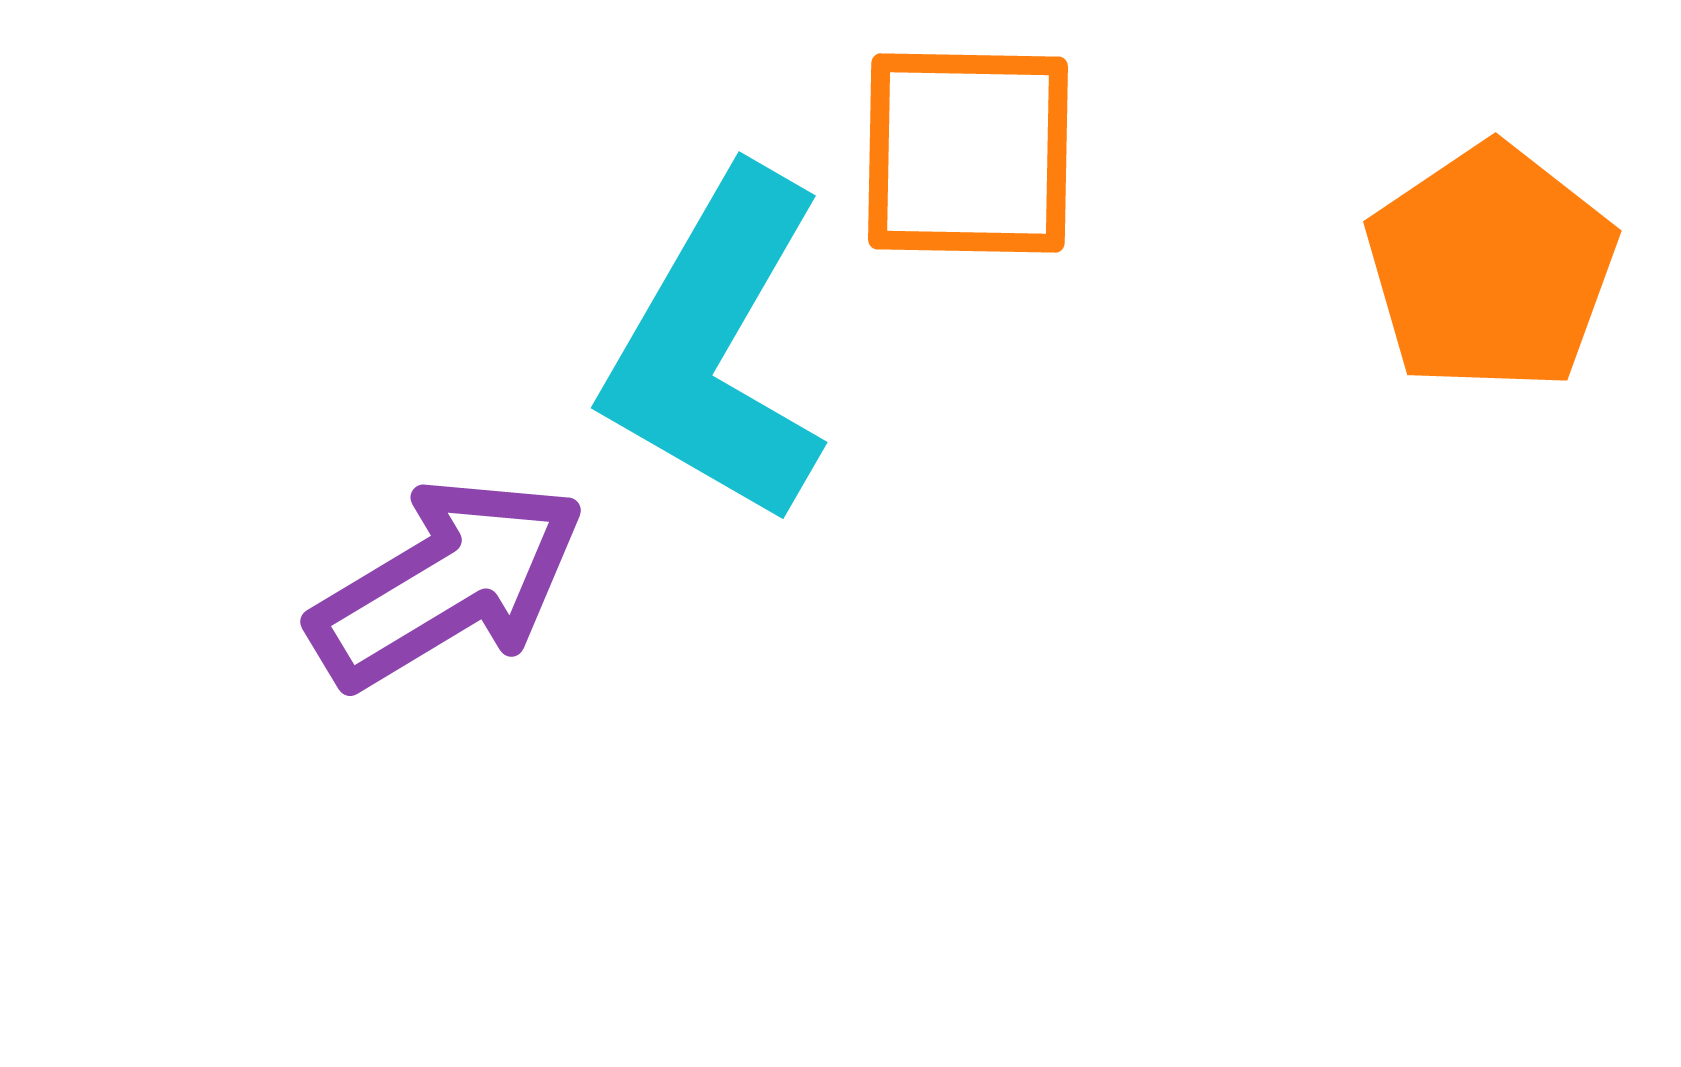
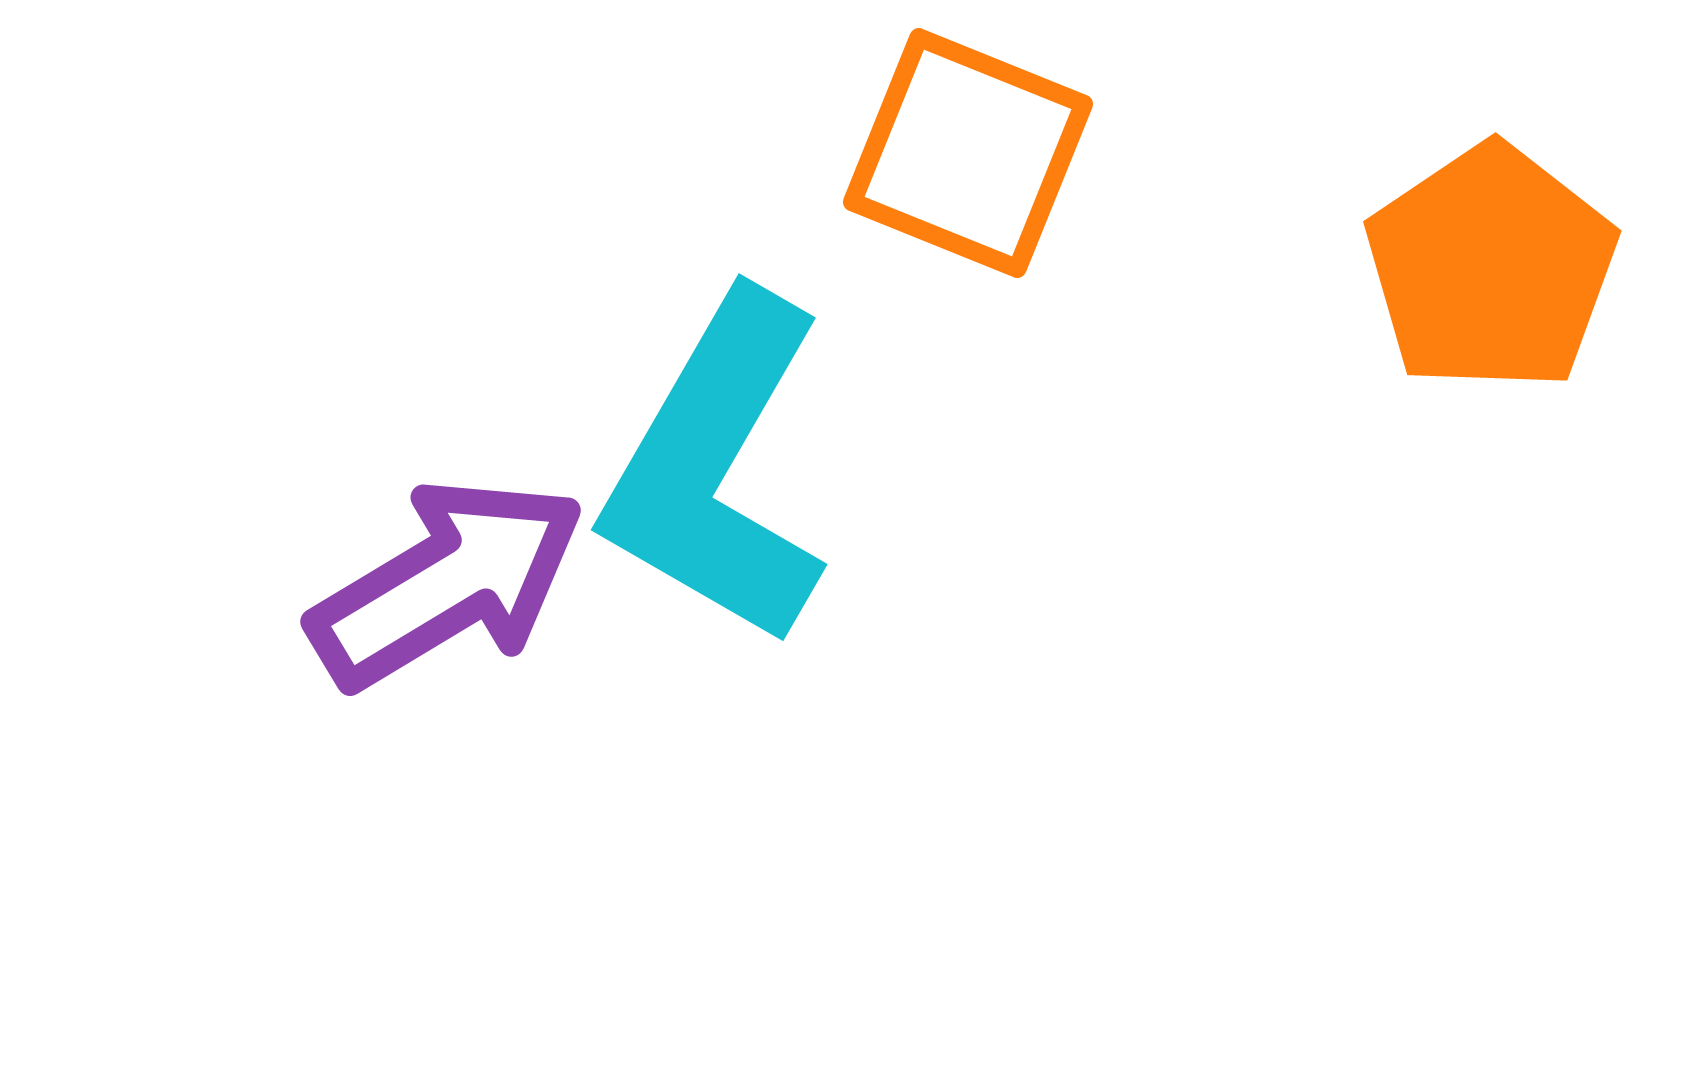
orange square: rotated 21 degrees clockwise
cyan L-shape: moved 122 px down
